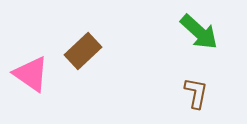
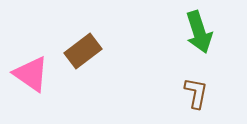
green arrow: rotated 30 degrees clockwise
brown rectangle: rotated 6 degrees clockwise
